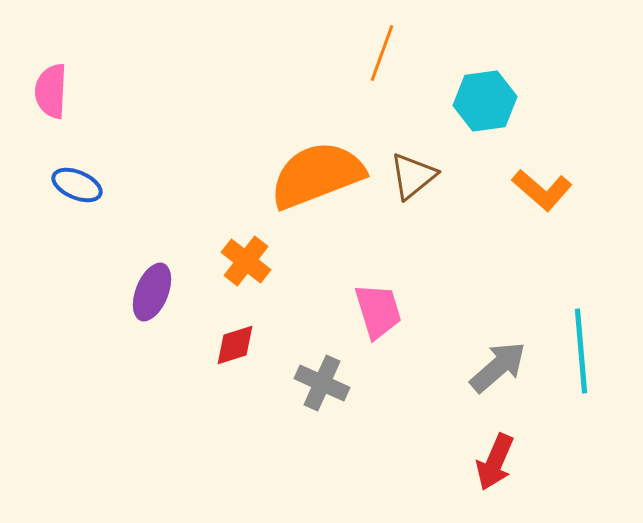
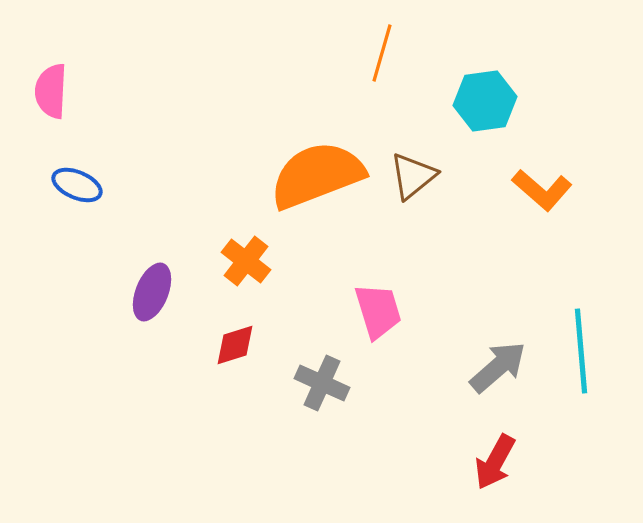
orange line: rotated 4 degrees counterclockwise
red arrow: rotated 6 degrees clockwise
